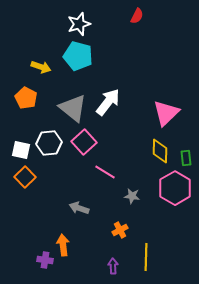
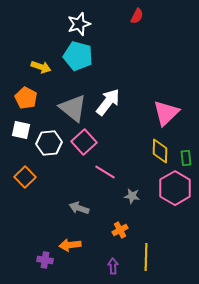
white square: moved 20 px up
orange arrow: moved 7 px right; rotated 90 degrees counterclockwise
